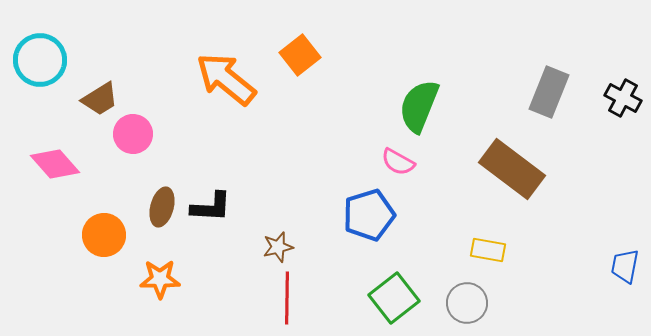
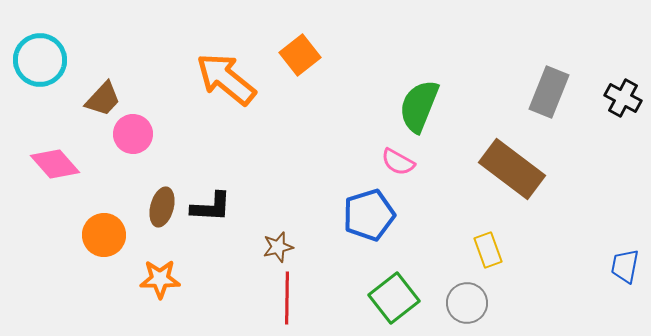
brown trapezoid: moved 3 px right; rotated 15 degrees counterclockwise
yellow rectangle: rotated 60 degrees clockwise
